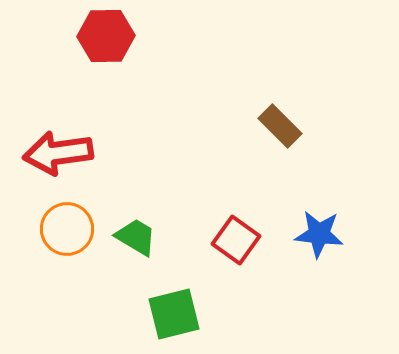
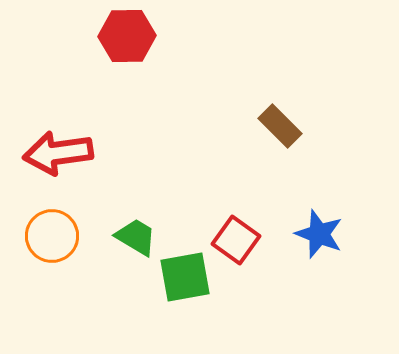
red hexagon: moved 21 px right
orange circle: moved 15 px left, 7 px down
blue star: rotated 15 degrees clockwise
green square: moved 11 px right, 37 px up; rotated 4 degrees clockwise
